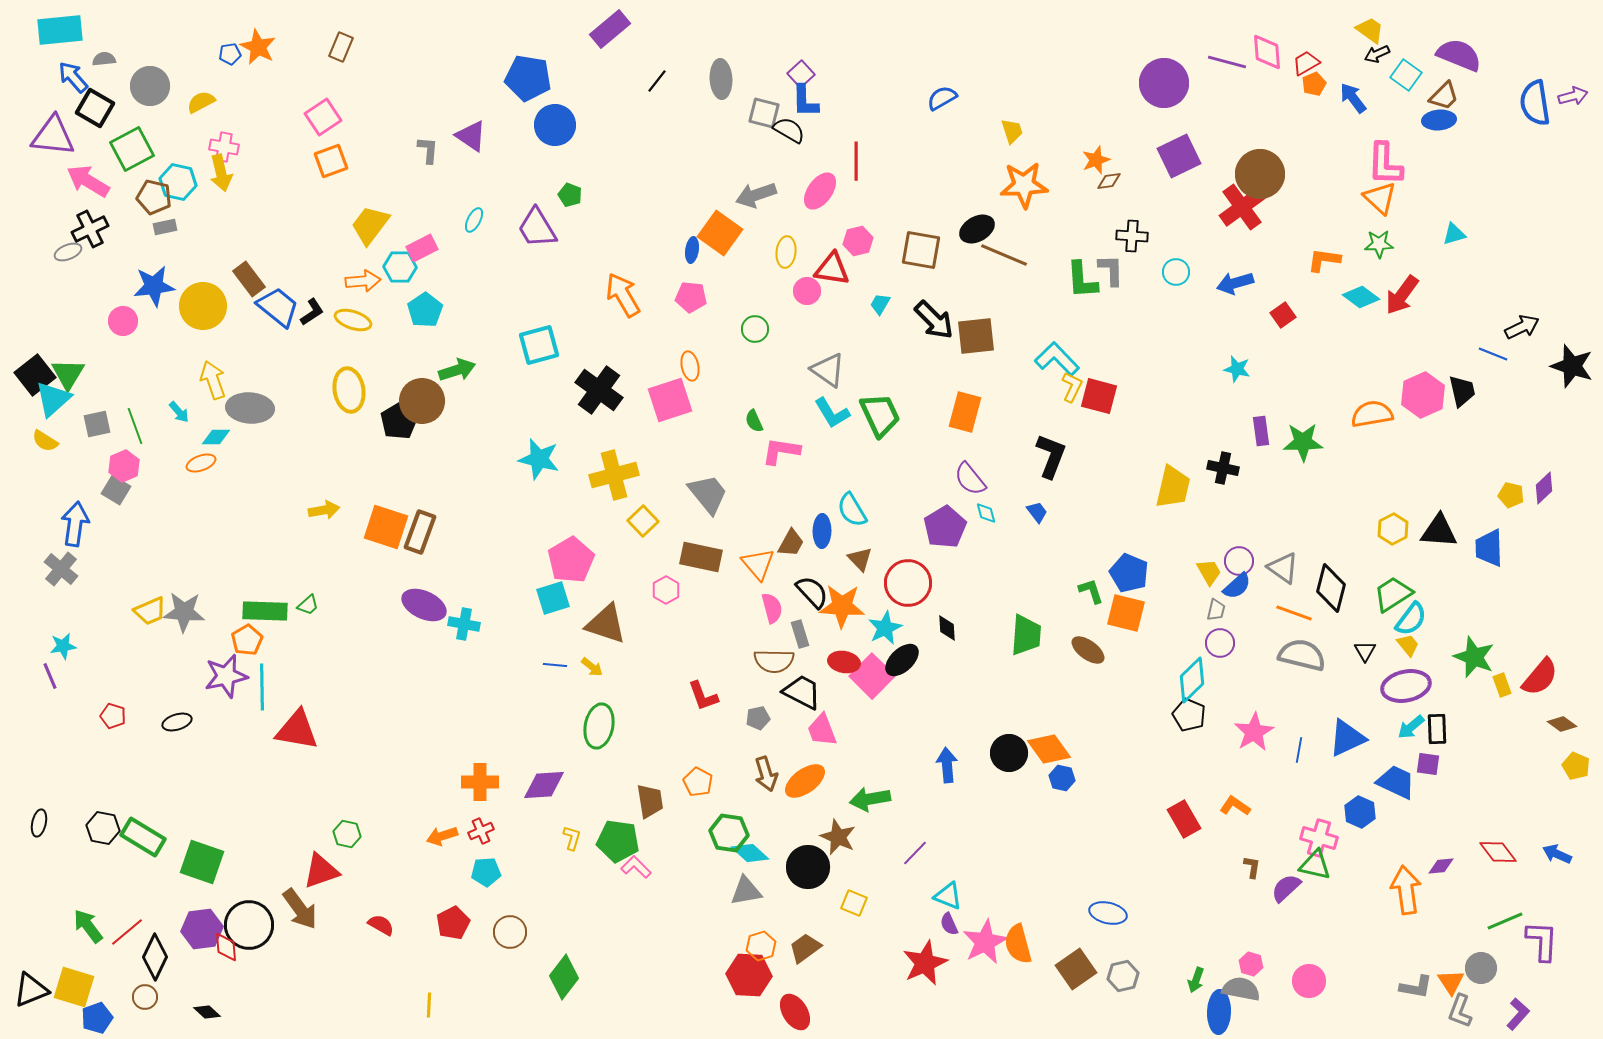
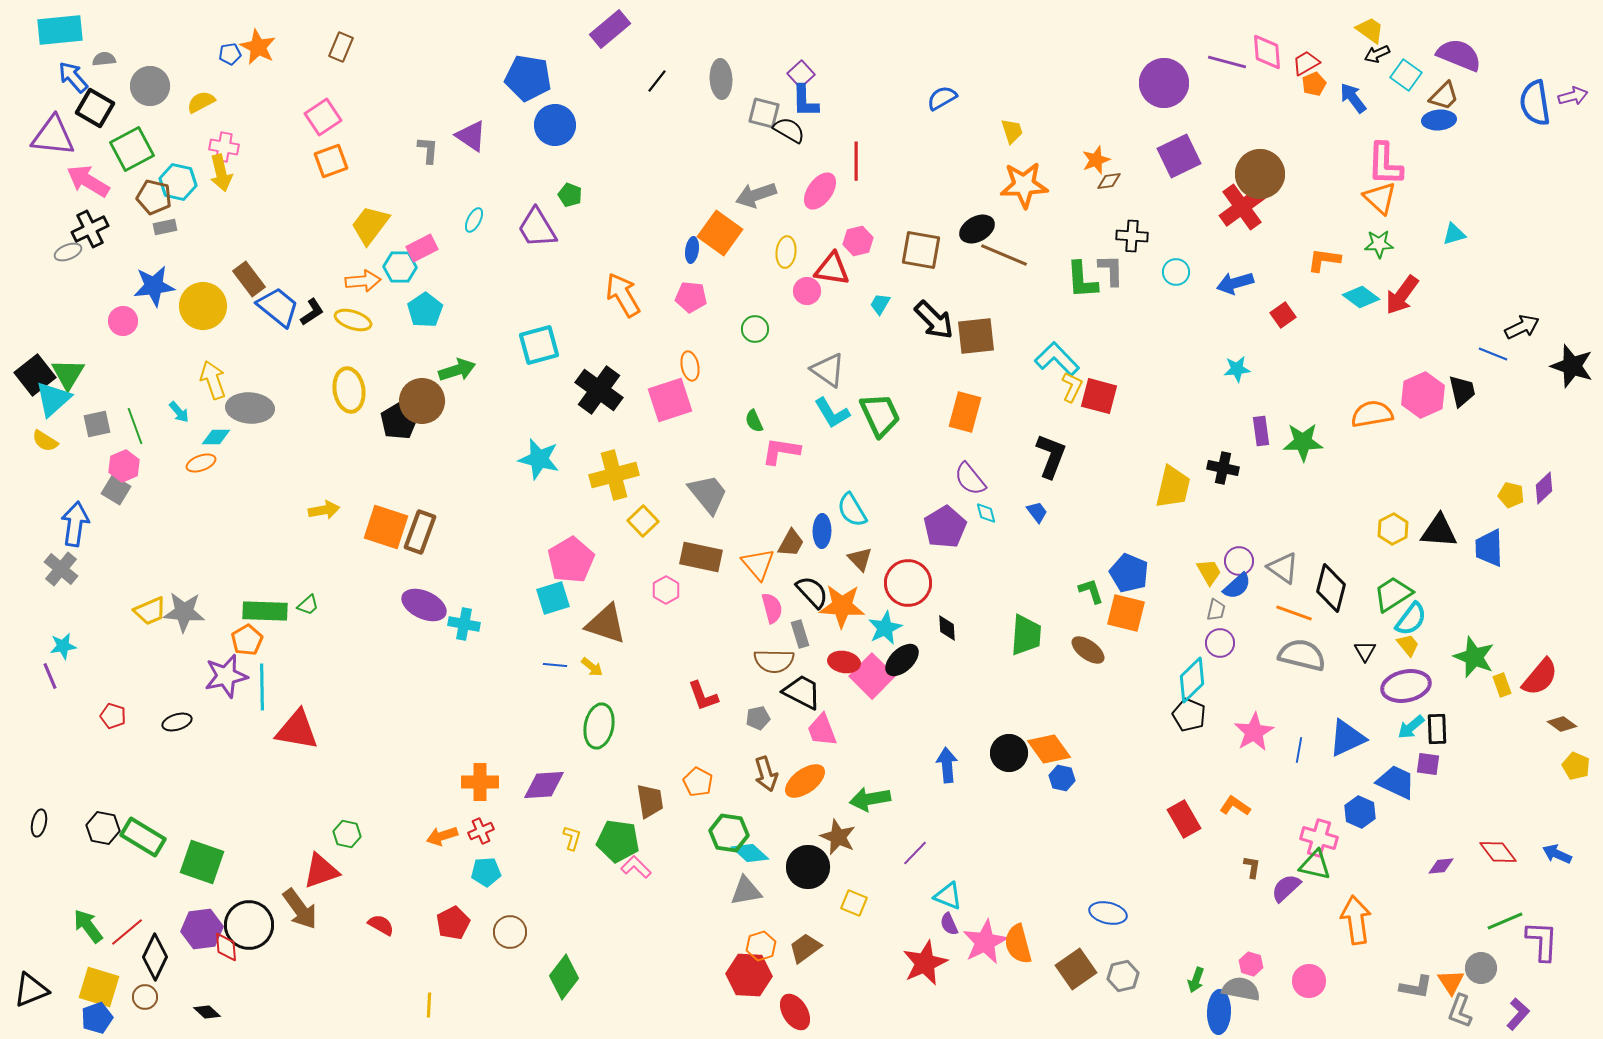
cyan star at (1237, 369): rotated 20 degrees counterclockwise
orange arrow at (1406, 890): moved 50 px left, 30 px down
yellow square at (74, 987): moved 25 px right
